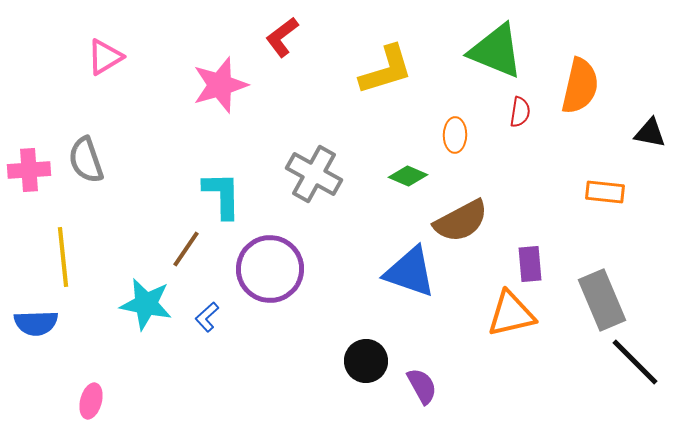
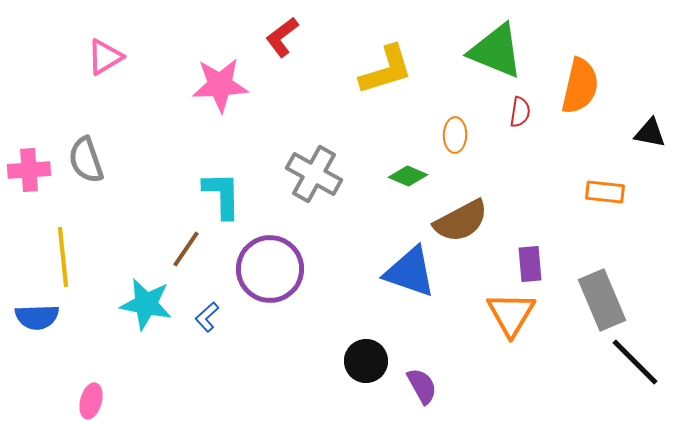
pink star: rotated 14 degrees clockwise
orange triangle: rotated 46 degrees counterclockwise
blue semicircle: moved 1 px right, 6 px up
